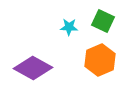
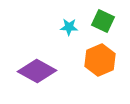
purple diamond: moved 4 px right, 3 px down
